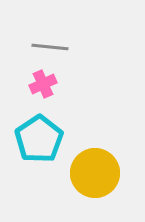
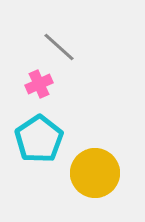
gray line: moved 9 px right; rotated 36 degrees clockwise
pink cross: moved 4 px left
